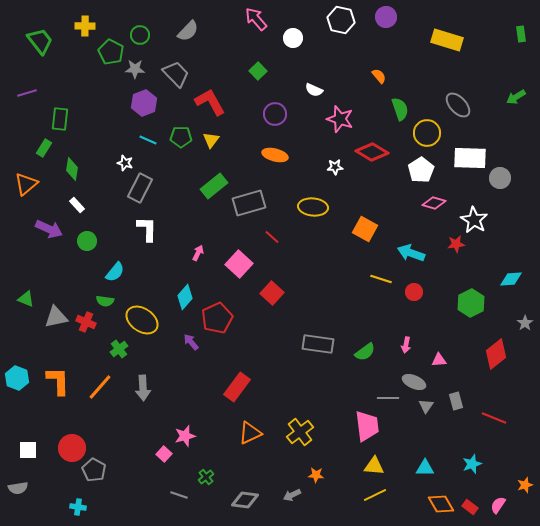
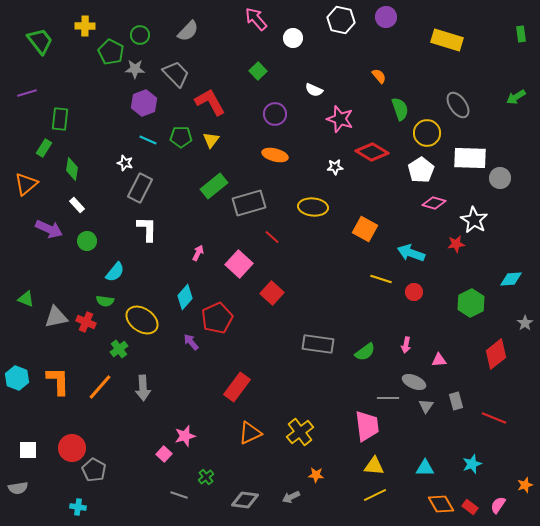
gray ellipse at (458, 105): rotated 8 degrees clockwise
gray arrow at (292, 495): moved 1 px left, 2 px down
